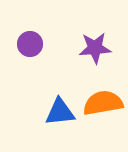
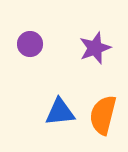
purple star: rotated 16 degrees counterclockwise
orange semicircle: moved 12 px down; rotated 66 degrees counterclockwise
